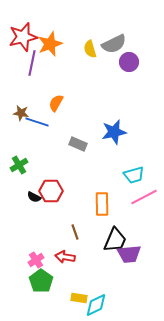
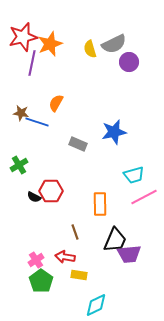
orange rectangle: moved 2 px left
yellow rectangle: moved 23 px up
